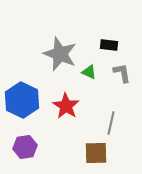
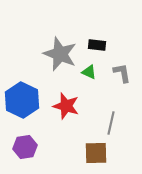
black rectangle: moved 12 px left
red star: rotated 16 degrees counterclockwise
